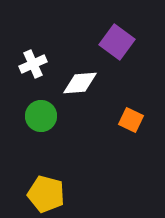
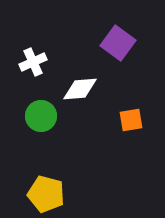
purple square: moved 1 px right, 1 px down
white cross: moved 2 px up
white diamond: moved 6 px down
orange square: rotated 35 degrees counterclockwise
